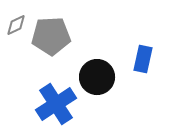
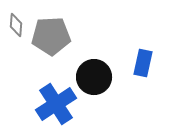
gray diamond: rotated 60 degrees counterclockwise
blue rectangle: moved 4 px down
black circle: moved 3 px left
